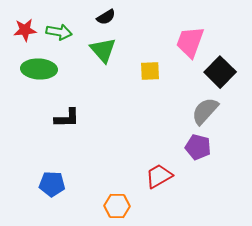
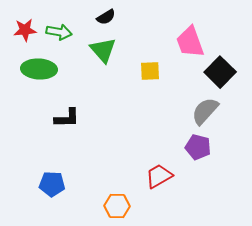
pink trapezoid: rotated 40 degrees counterclockwise
